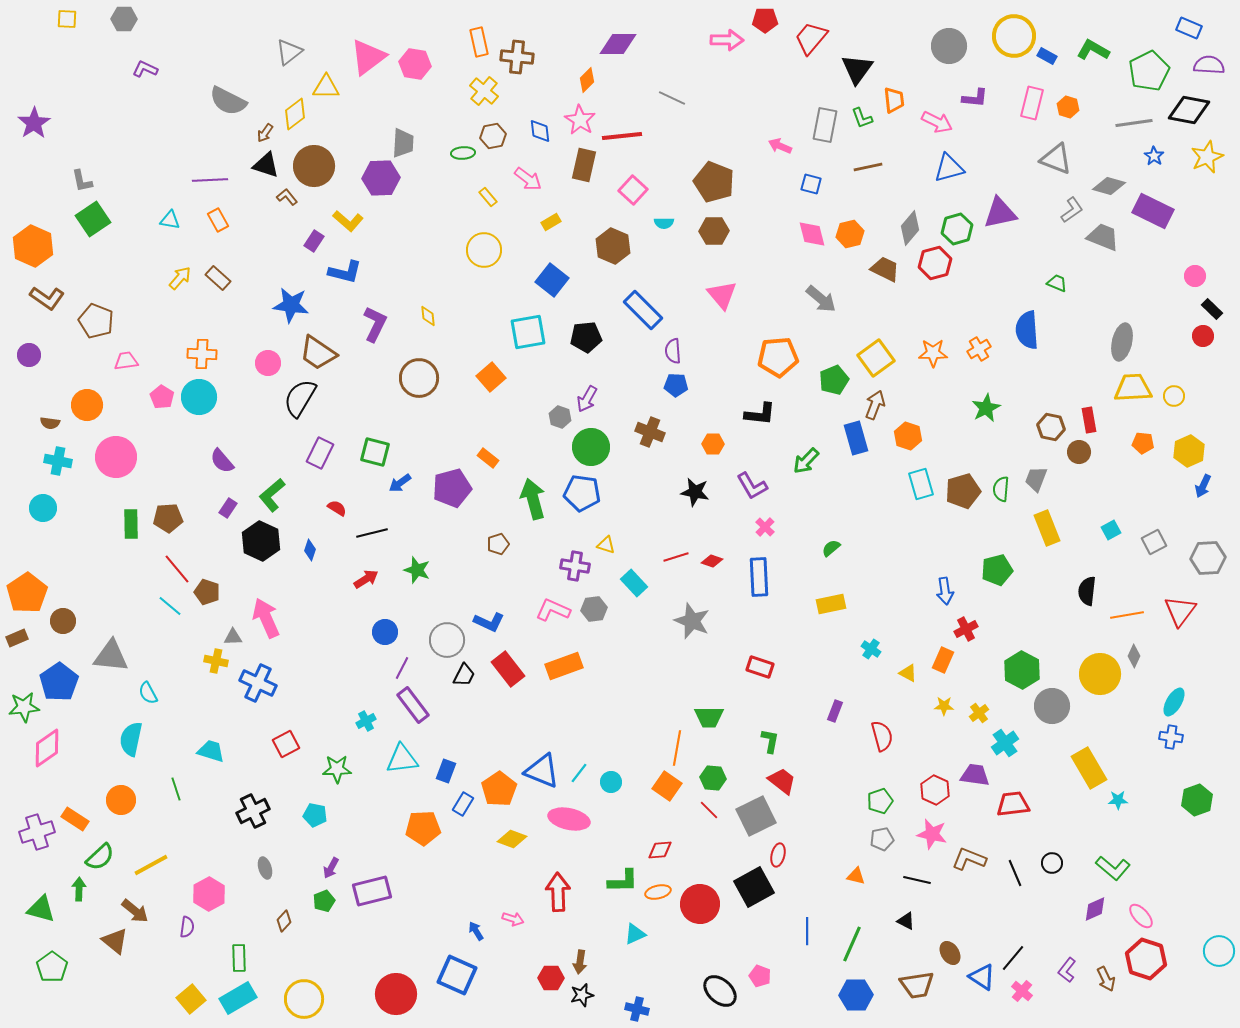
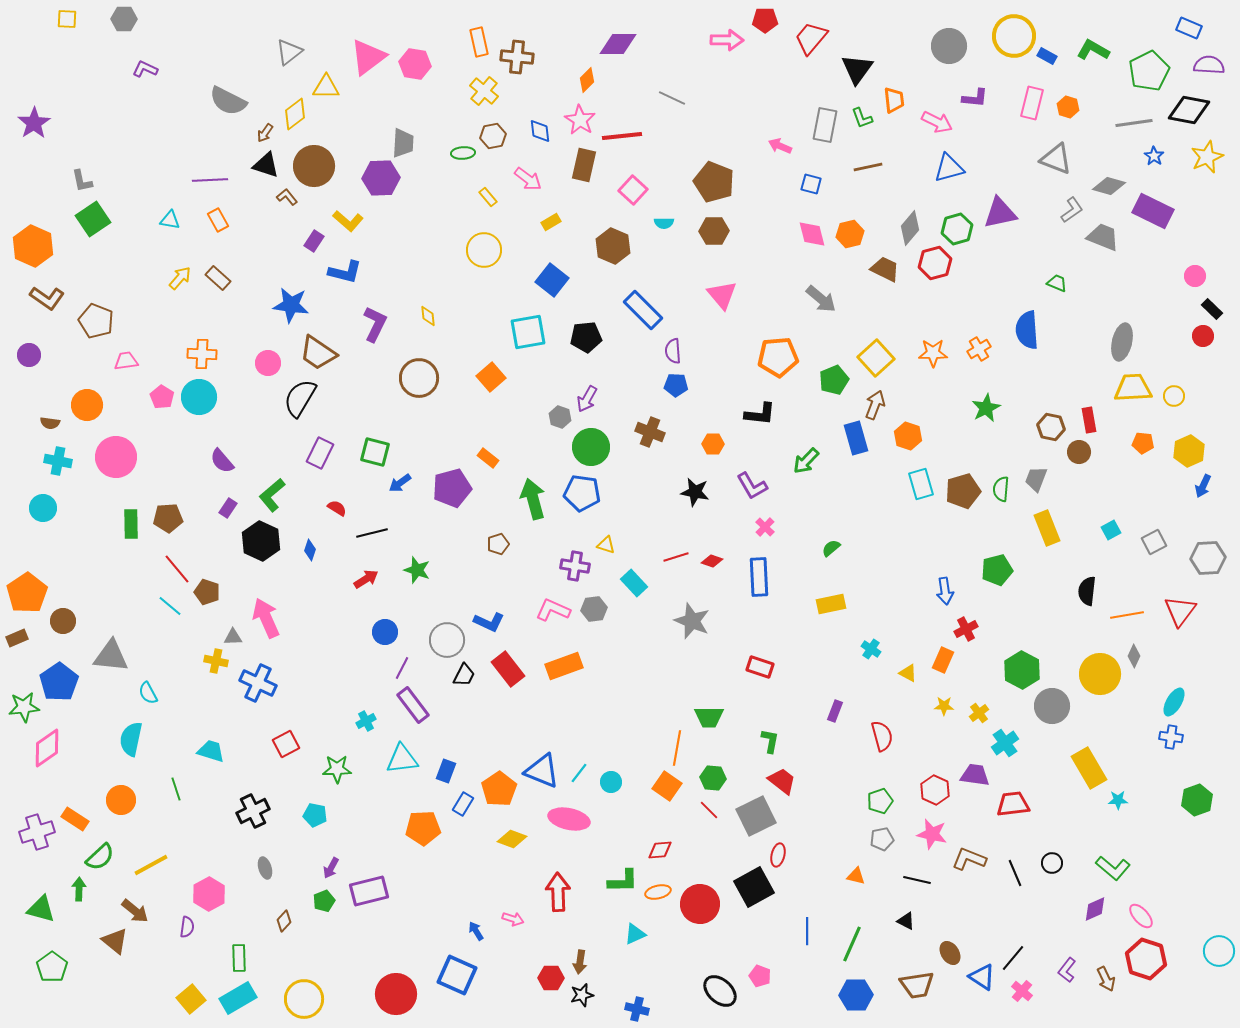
yellow square at (876, 358): rotated 6 degrees counterclockwise
purple rectangle at (372, 891): moved 3 px left
